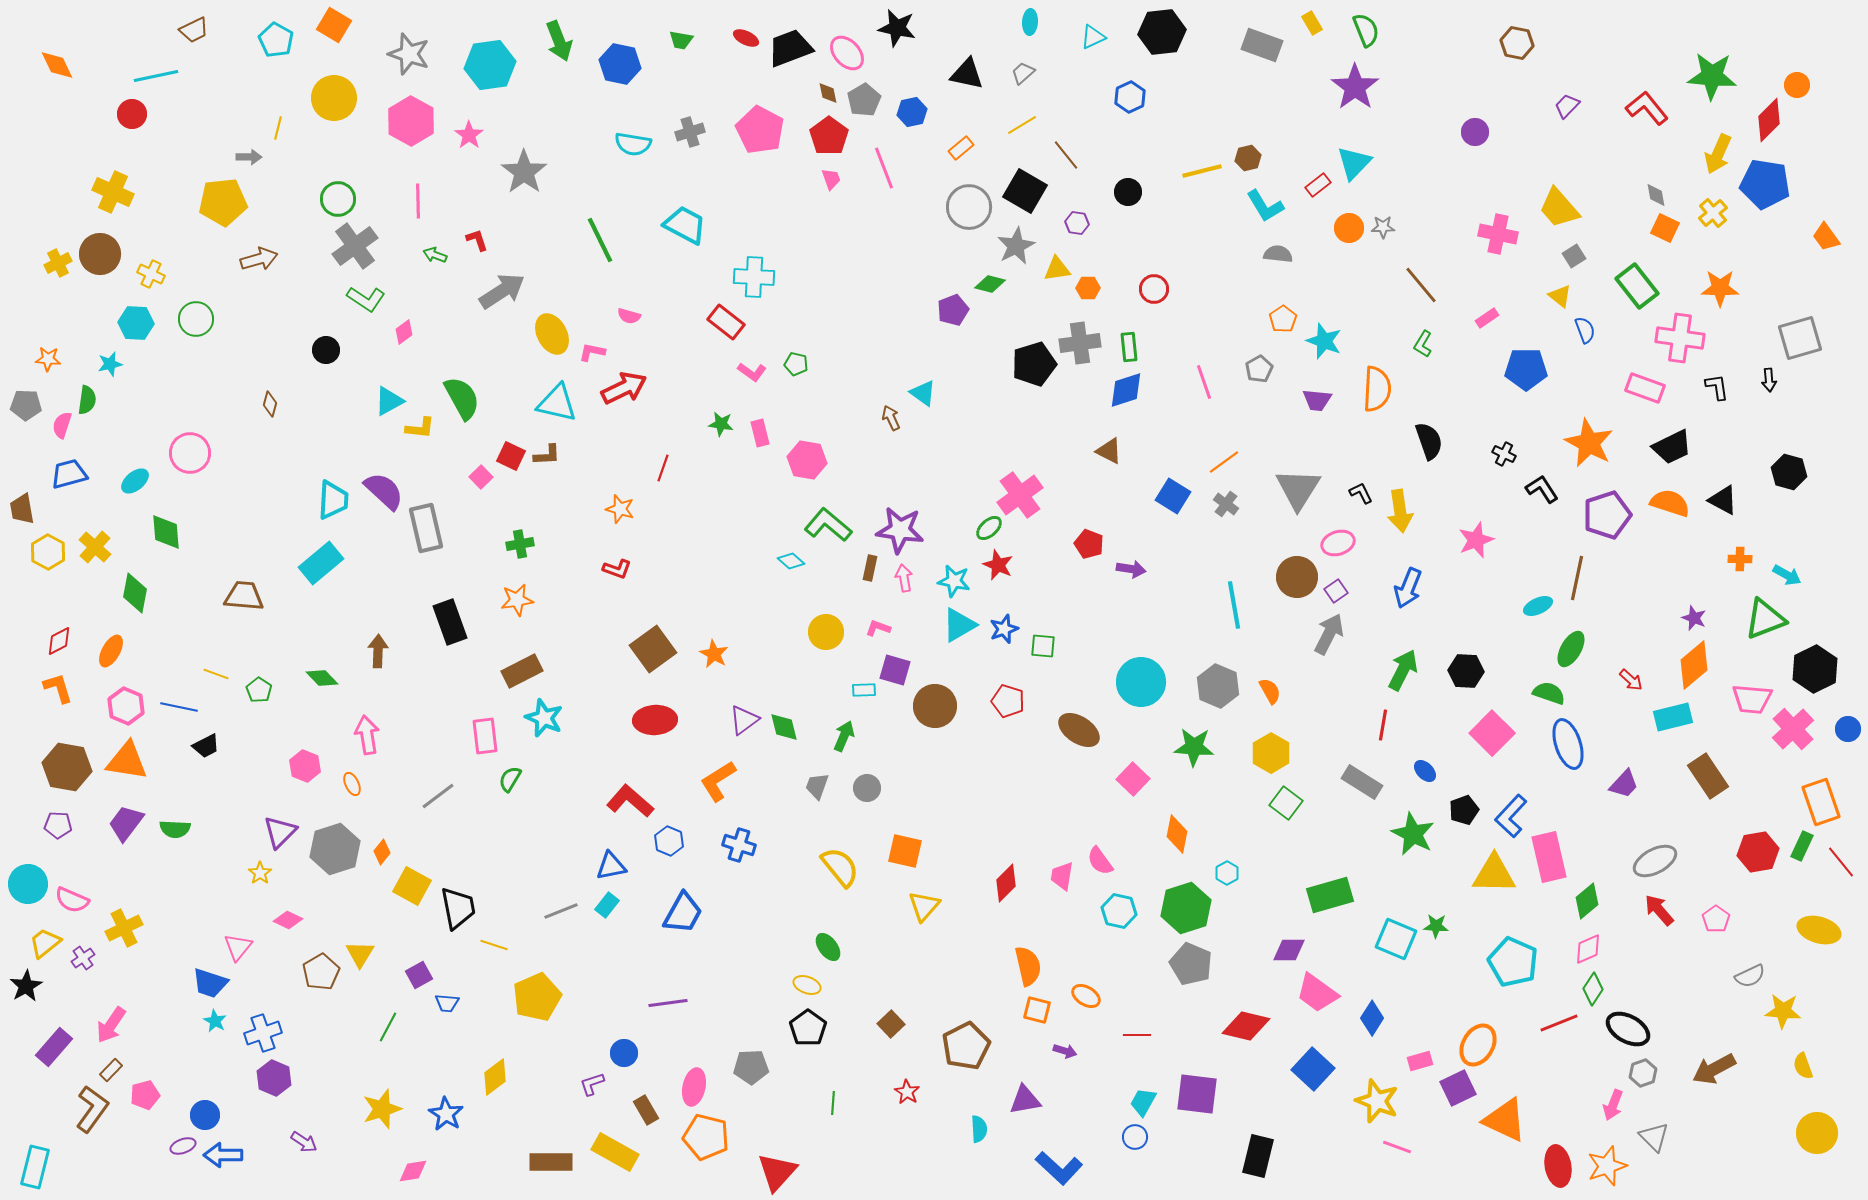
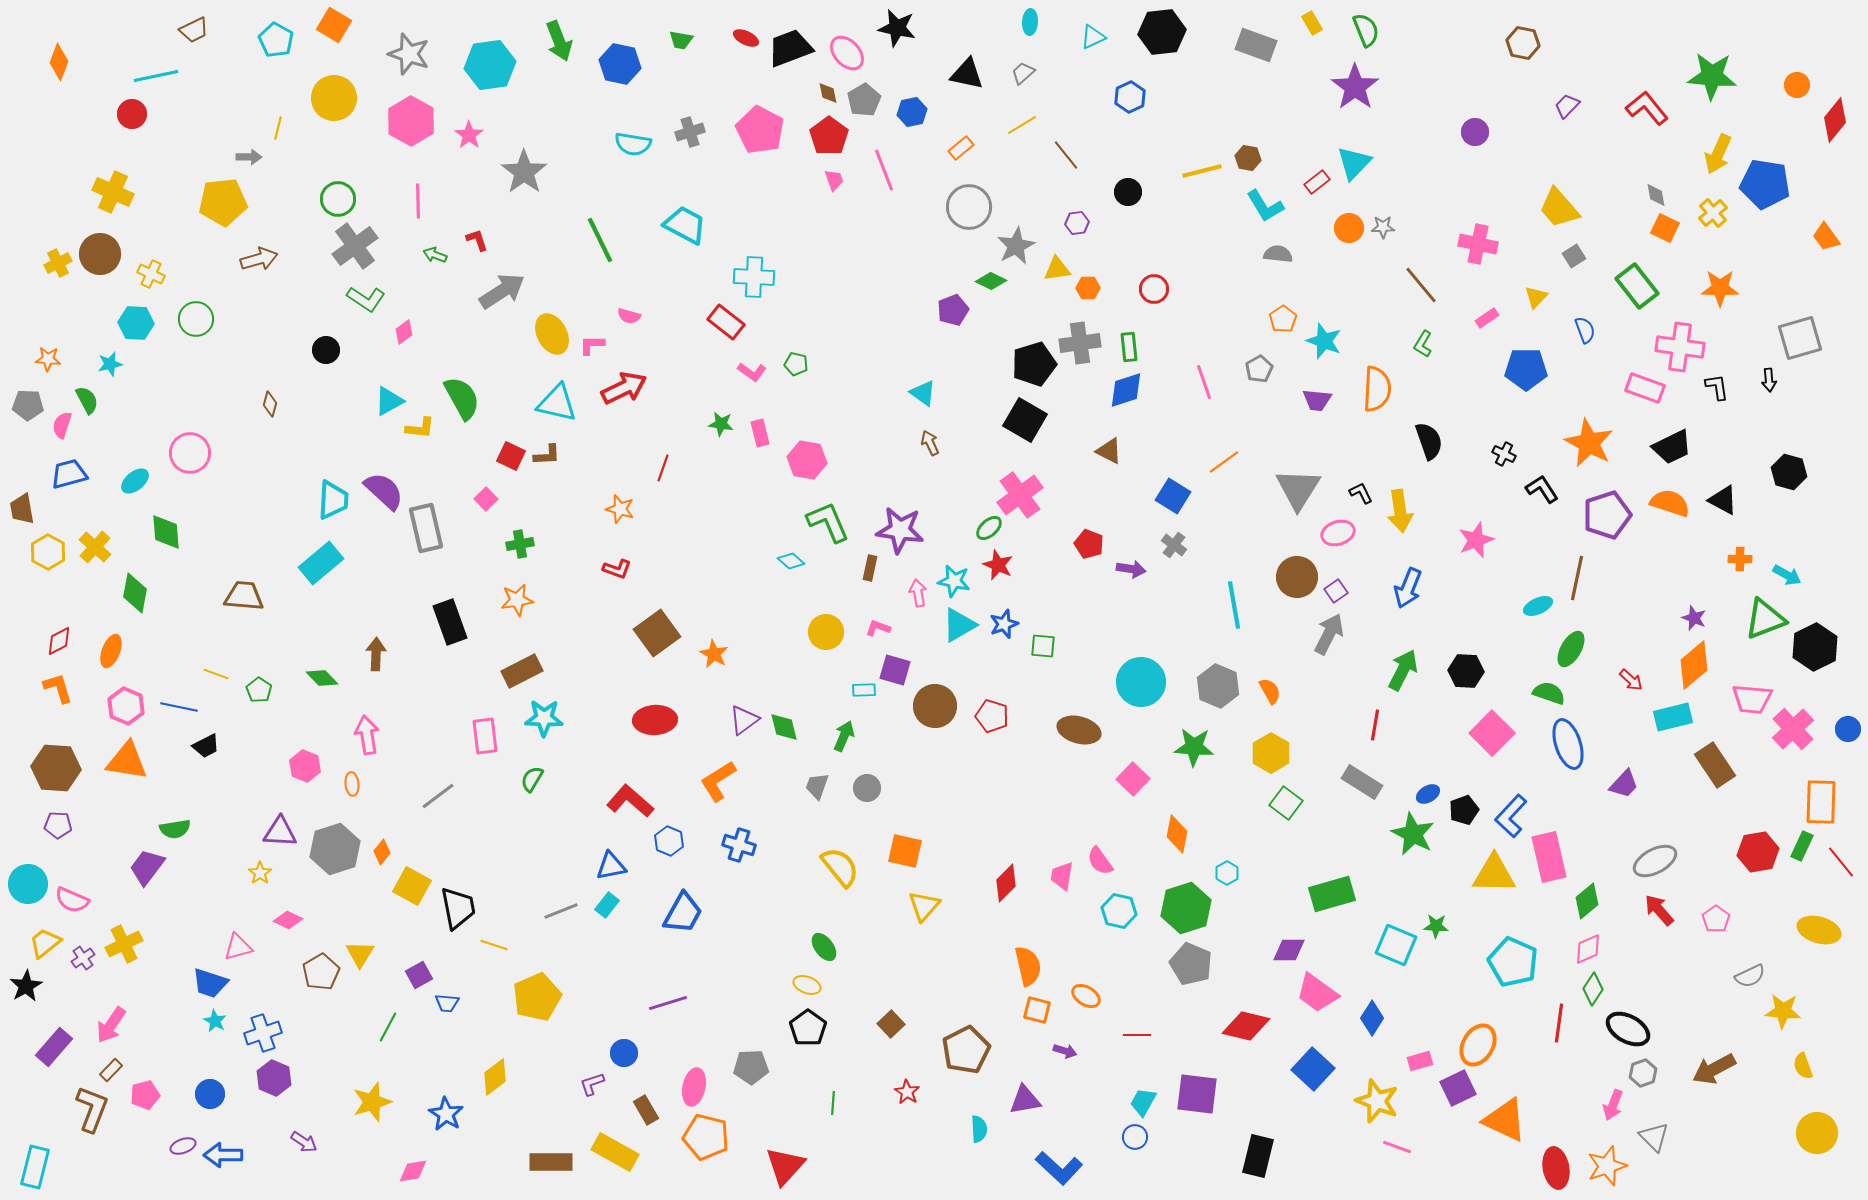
brown hexagon at (1517, 43): moved 6 px right
gray rectangle at (1262, 45): moved 6 px left
orange diamond at (57, 65): moved 2 px right, 3 px up; rotated 45 degrees clockwise
red diamond at (1769, 120): moved 66 px right; rotated 6 degrees counterclockwise
brown hexagon at (1248, 158): rotated 25 degrees clockwise
pink line at (884, 168): moved 2 px down
pink trapezoid at (831, 179): moved 3 px right, 1 px down
red rectangle at (1318, 185): moved 1 px left, 3 px up
black square at (1025, 191): moved 229 px down
purple hexagon at (1077, 223): rotated 15 degrees counterclockwise
pink cross at (1498, 234): moved 20 px left, 10 px down
green diamond at (990, 284): moved 1 px right, 3 px up; rotated 12 degrees clockwise
yellow triangle at (1560, 296): moved 24 px left, 1 px down; rotated 35 degrees clockwise
pink cross at (1680, 338): moved 9 px down
pink L-shape at (592, 352): moved 7 px up; rotated 12 degrees counterclockwise
green semicircle at (87, 400): rotated 36 degrees counterclockwise
gray pentagon at (26, 405): moved 2 px right
brown arrow at (891, 418): moved 39 px right, 25 px down
pink square at (481, 477): moved 5 px right, 22 px down
gray cross at (1226, 504): moved 52 px left, 41 px down
green L-shape at (828, 525): moved 3 px up; rotated 27 degrees clockwise
pink ellipse at (1338, 543): moved 10 px up
pink arrow at (904, 578): moved 14 px right, 15 px down
blue star at (1004, 629): moved 5 px up
brown square at (653, 649): moved 4 px right, 16 px up
orange ellipse at (111, 651): rotated 8 degrees counterclockwise
brown arrow at (378, 651): moved 2 px left, 3 px down
black hexagon at (1815, 669): moved 22 px up
red pentagon at (1008, 701): moved 16 px left, 15 px down
cyan star at (544, 718): rotated 21 degrees counterclockwise
red line at (1383, 725): moved 8 px left
brown ellipse at (1079, 730): rotated 18 degrees counterclockwise
brown hexagon at (67, 767): moved 11 px left, 1 px down; rotated 6 degrees counterclockwise
blue ellipse at (1425, 771): moved 3 px right, 23 px down; rotated 75 degrees counterclockwise
brown rectangle at (1708, 776): moved 7 px right, 11 px up
green semicircle at (510, 779): moved 22 px right
orange ellipse at (352, 784): rotated 20 degrees clockwise
orange rectangle at (1821, 802): rotated 21 degrees clockwise
purple trapezoid at (126, 823): moved 21 px right, 44 px down
green semicircle at (175, 829): rotated 12 degrees counterclockwise
purple triangle at (280, 832): rotated 48 degrees clockwise
green rectangle at (1330, 895): moved 2 px right, 1 px up
yellow cross at (124, 928): moved 16 px down
cyan square at (1396, 939): moved 6 px down
pink triangle at (238, 947): rotated 36 degrees clockwise
green ellipse at (828, 947): moved 4 px left
purple line at (668, 1003): rotated 9 degrees counterclockwise
red line at (1559, 1023): rotated 60 degrees counterclockwise
brown pentagon at (966, 1046): moved 4 px down
brown L-shape at (92, 1109): rotated 15 degrees counterclockwise
yellow star at (382, 1109): moved 10 px left, 7 px up
blue circle at (205, 1115): moved 5 px right, 21 px up
red ellipse at (1558, 1166): moved 2 px left, 2 px down
red triangle at (777, 1172): moved 8 px right, 6 px up
